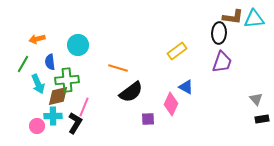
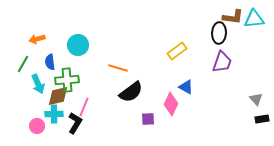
cyan cross: moved 1 px right, 2 px up
